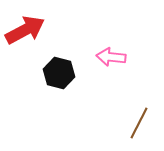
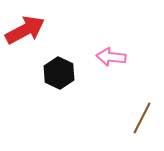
black hexagon: rotated 12 degrees clockwise
brown line: moved 3 px right, 5 px up
